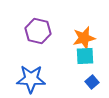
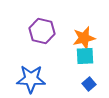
purple hexagon: moved 4 px right
blue square: moved 3 px left, 2 px down
